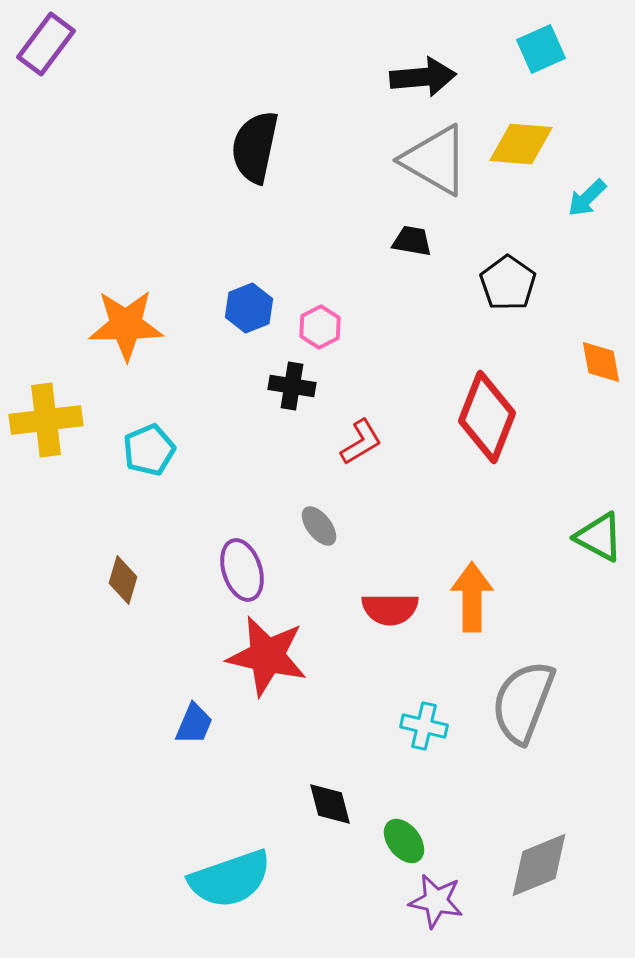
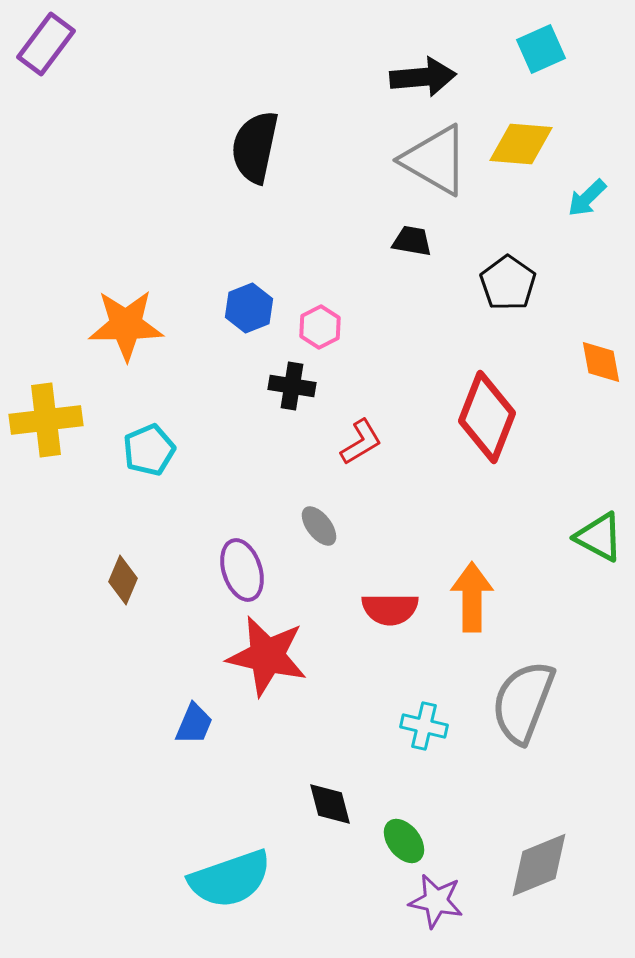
brown diamond: rotated 6 degrees clockwise
